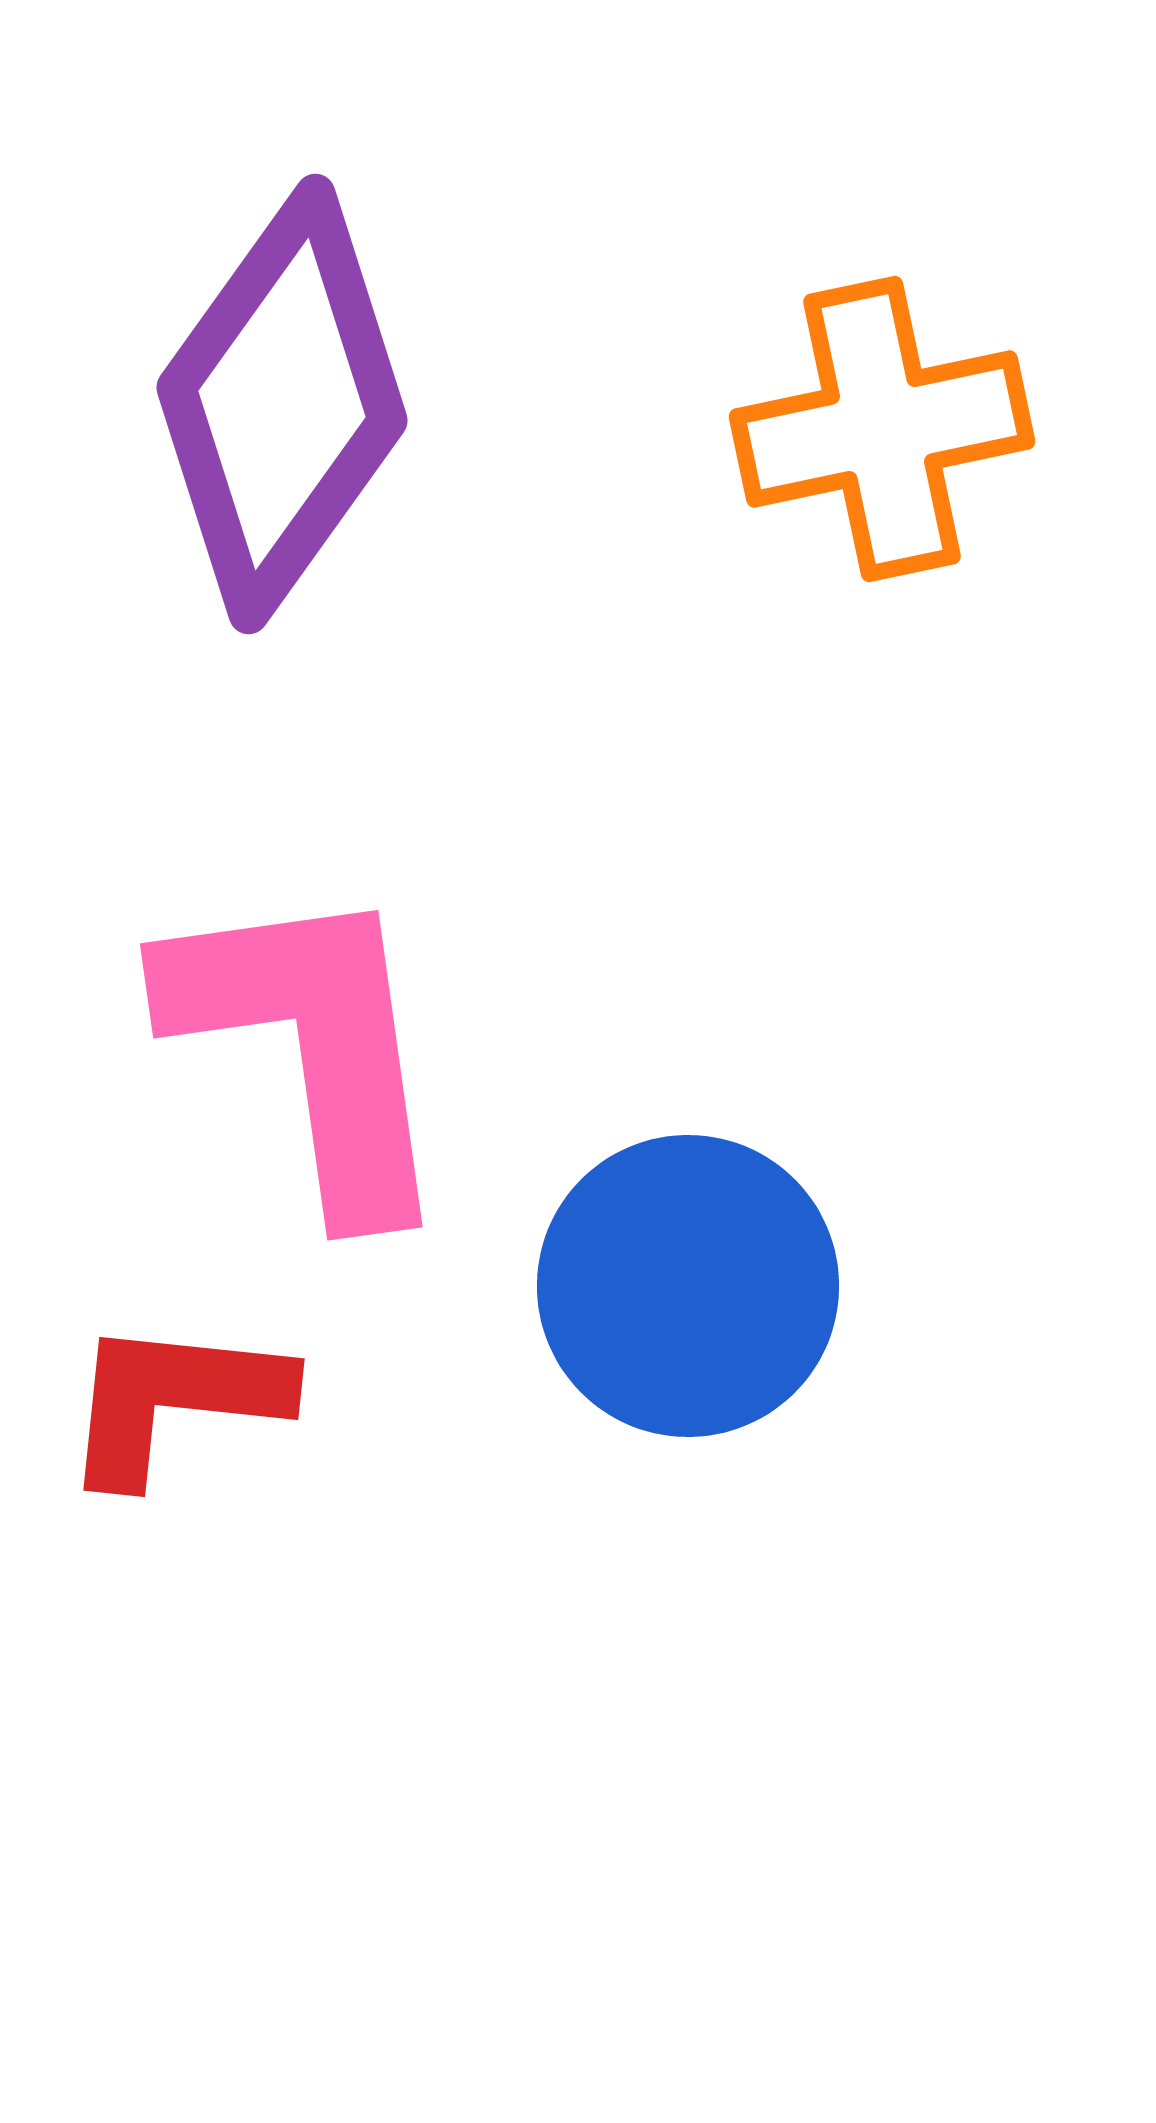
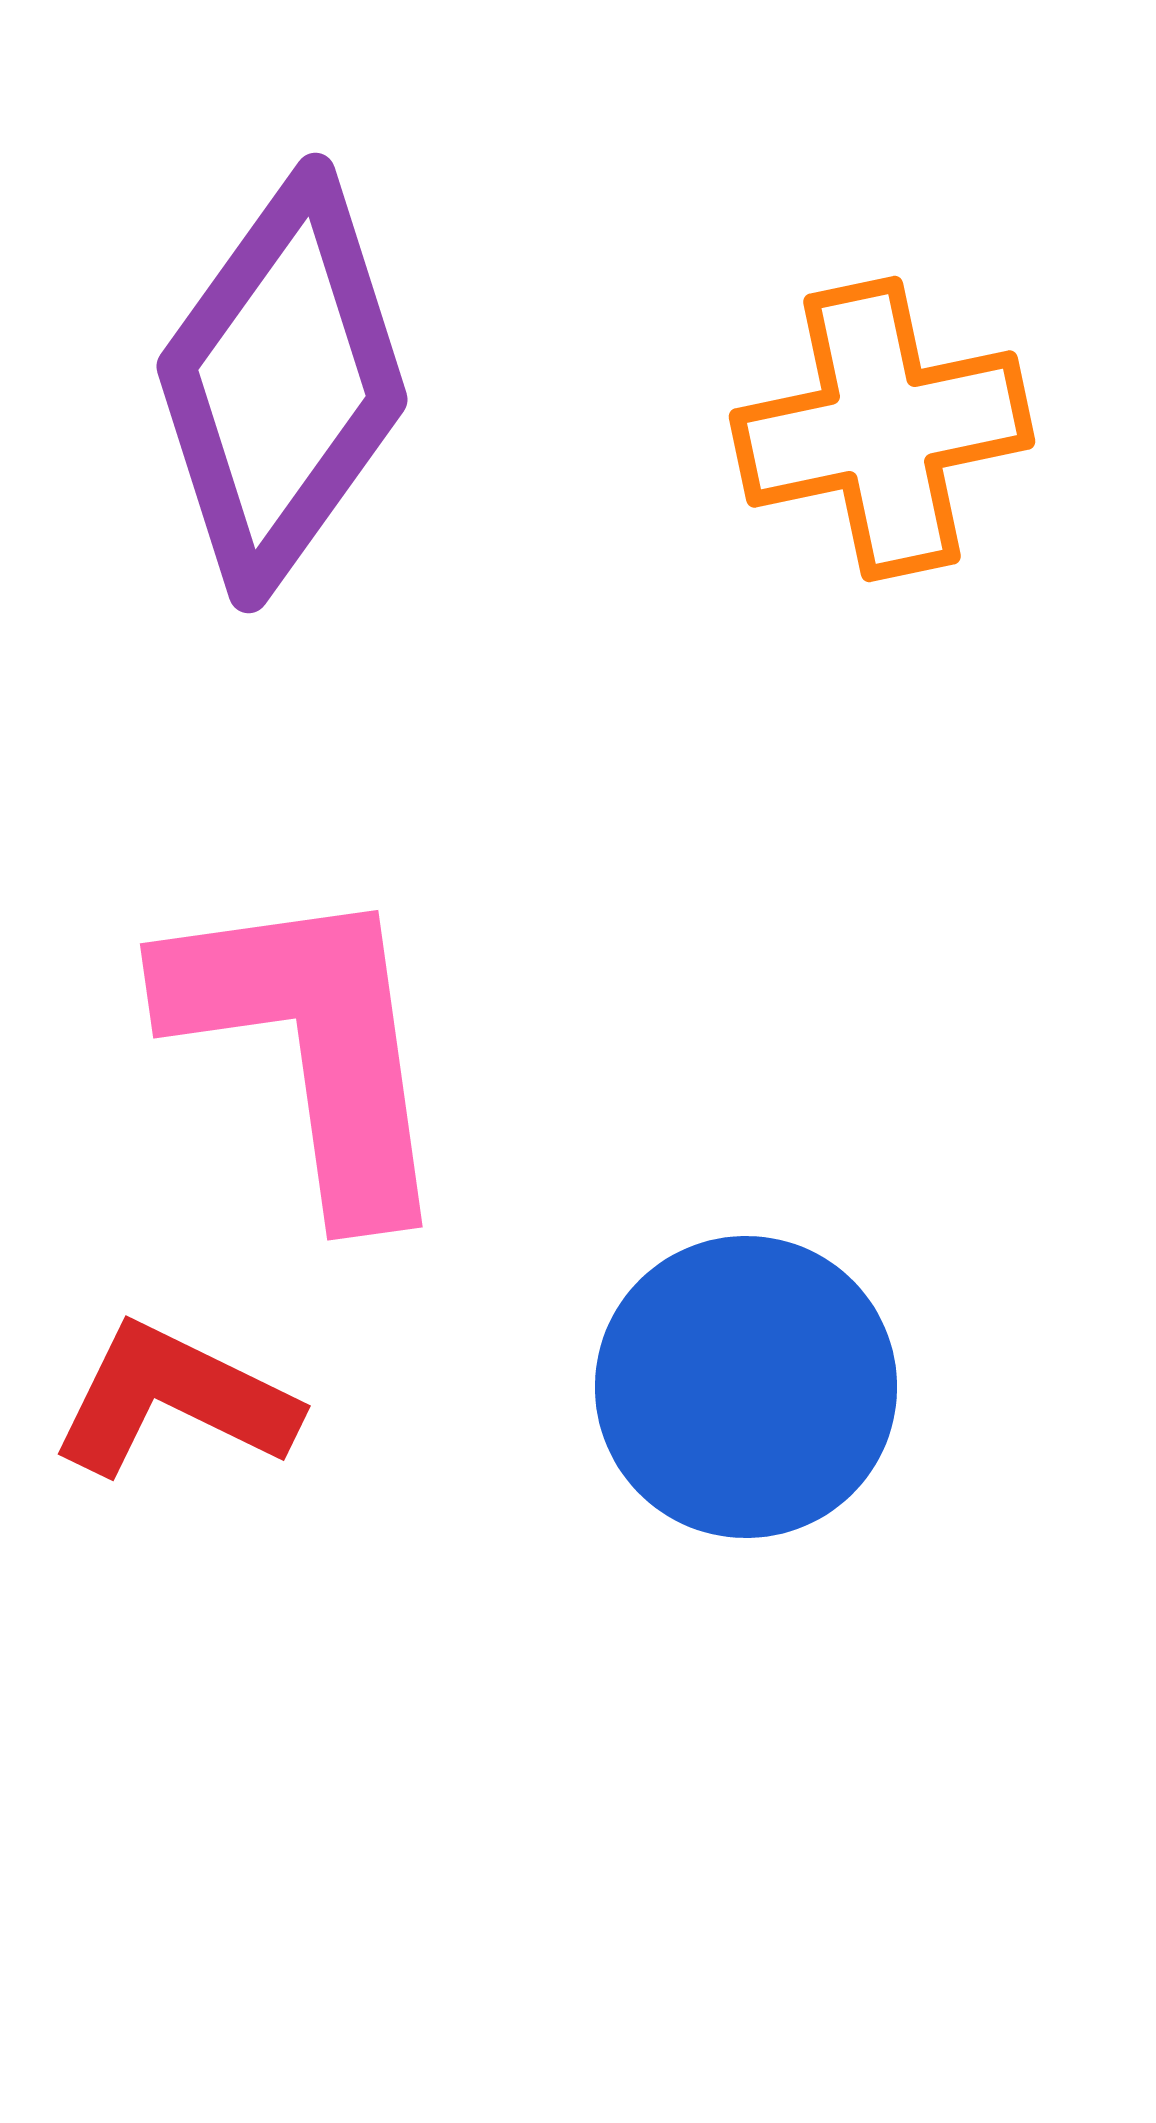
purple diamond: moved 21 px up
blue circle: moved 58 px right, 101 px down
red L-shape: rotated 20 degrees clockwise
